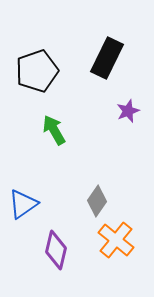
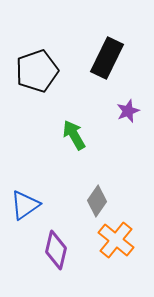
green arrow: moved 20 px right, 5 px down
blue triangle: moved 2 px right, 1 px down
